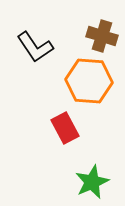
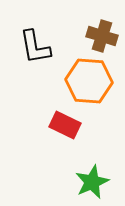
black L-shape: rotated 24 degrees clockwise
red rectangle: moved 3 px up; rotated 36 degrees counterclockwise
